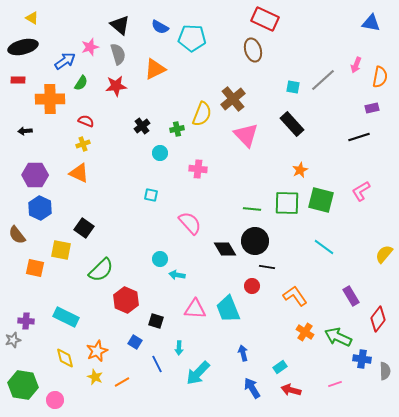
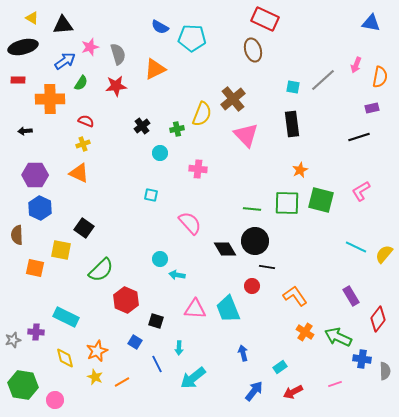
black triangle at (120, 25): moved 57 px left; rotated 45 degrees counterclockwise
black rectangle at (292, 124): rotated 35 degrees clockwise
brown semicircle at (17, 235): rotated 36 degrees clockwise
cyan line at (324, 247): moved 32 px right; rotated 10 degrees counterclockwise
purple cross at (26, 321): moved 10 px right, 11 px down
cyan arrow at (198, 373): moved 5 px left, 5 px down; rotated 8 degrees clockwise
blue arrow at (252, 388): moved 2 px right, 3 px down; rotated 70 degrees clockwise
red arrow at (291, 390): moved 2 px right, 2 px down; rotated 42 degrees counterclockwise
